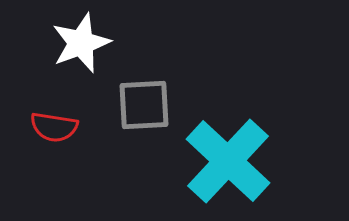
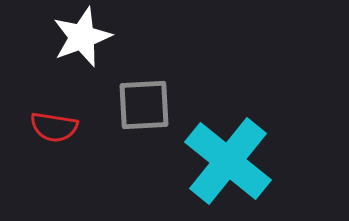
white star: moved 1 px right, 6 px up
cyan cross: rotated 4 degrees counterclockwise
